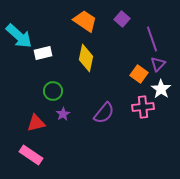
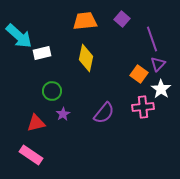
orange trapezoid: rotated 40 degrees counterclockwise
white rectangle: moved 1 px left
green circle: moved 1 px left
